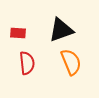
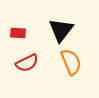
black triangle: rotated 32 degrees counterclockwise
red semicircle: rotated 70 degrees clockwise
